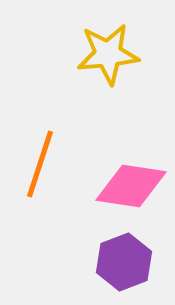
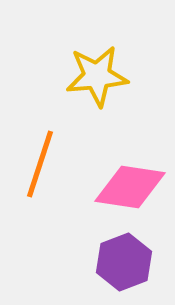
yellow star: moved 11 px left, 22 px down
pink diamond: moved 1 px left, 1 px down
